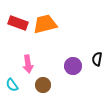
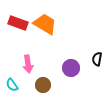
orange trapezoid: rotated 45 degrees clockwise
purple circle: moved 2 px left, 2 px down
